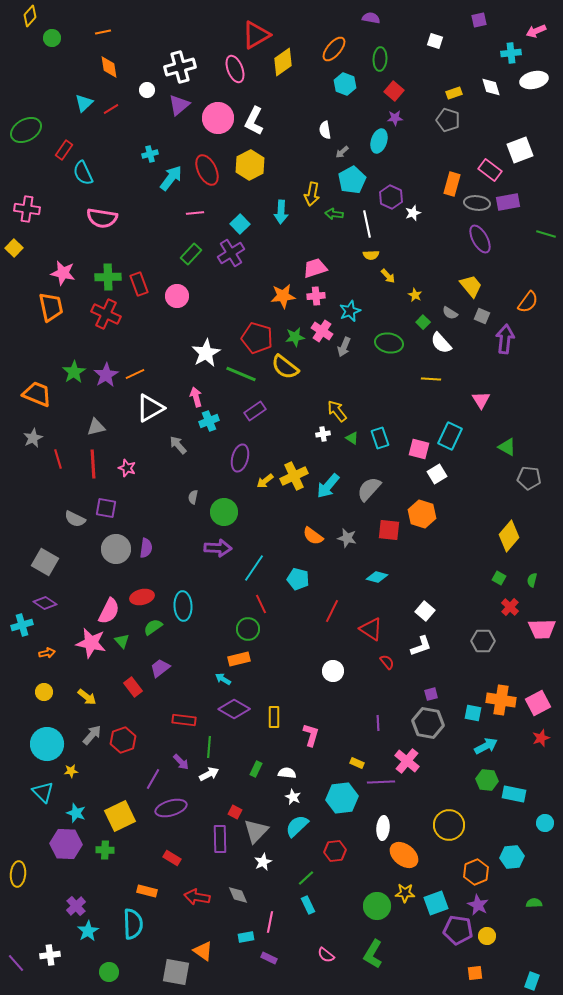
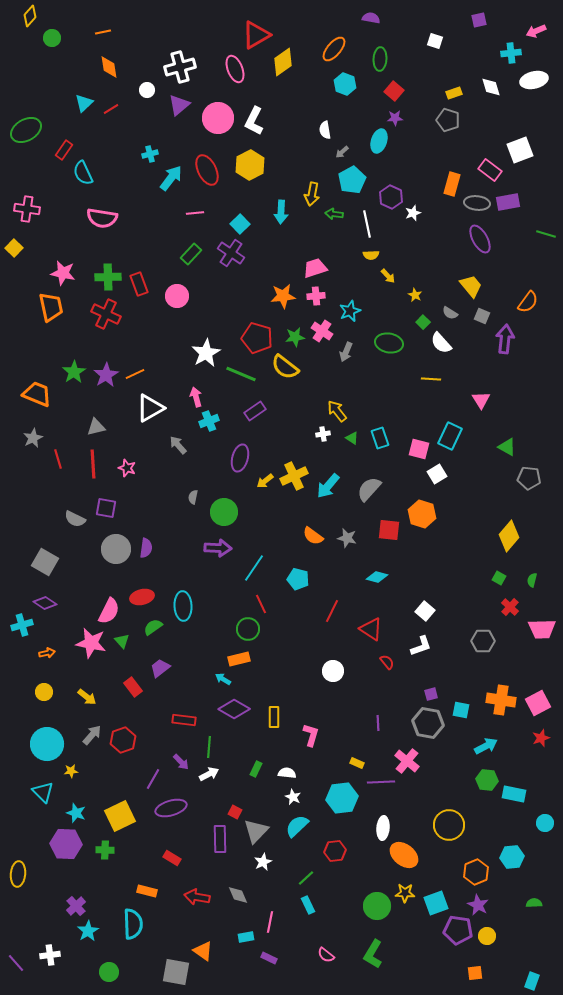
purple cross at (231, 253): rotated 24 degrees counterclockwise
gray arrow at (344, 347): moved 2 px right, 5 px down
cyan square at (473, 713): moved 12 px left, 3 px up
